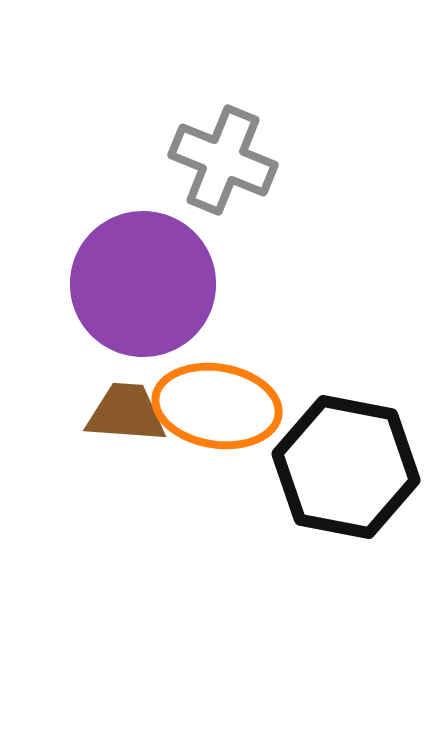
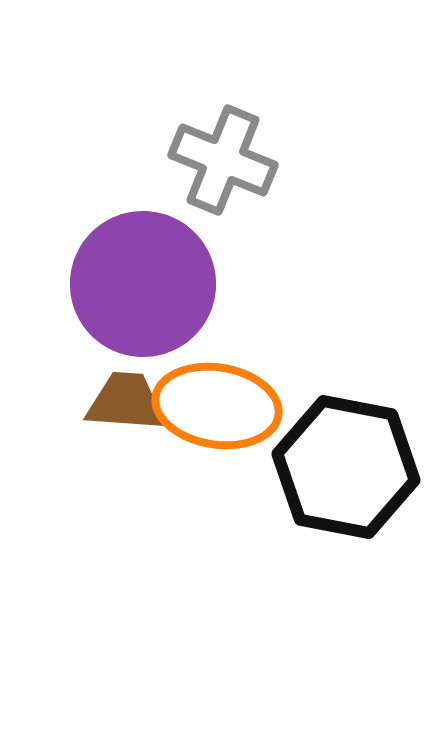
brown trapezoid: moved 11 px up
